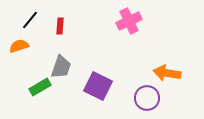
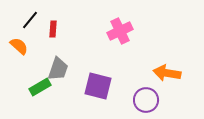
pink cross: moved 9 px left, 10 px down
red rectangle: moved 7 px left, 3 px down
orange semicircle: rotated 60 degrees clockwise
gray trapezoid: moved 3 px left, 2 px down
purple square: rotated 12 degrees counterclockwise
purple circle: moved 1 px left, 2 px down
